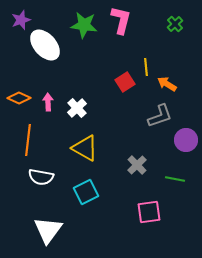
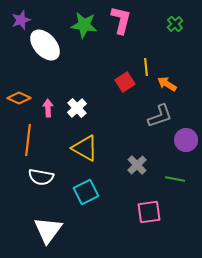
pink arrow: moved 6 px down
